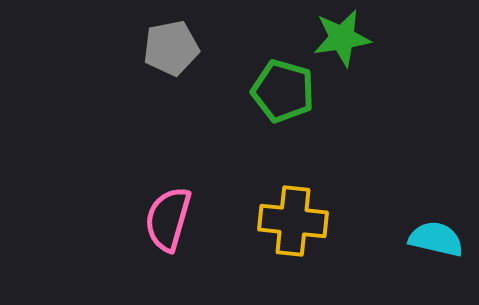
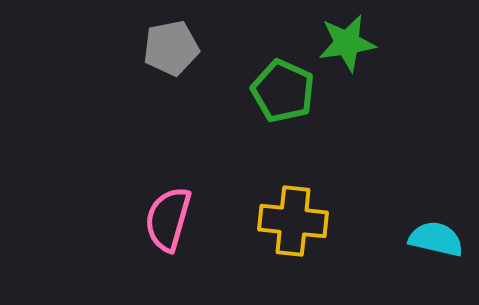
green star: moved 5 px right, 5 px down
green pentagon: rotated 8 degrees clockwise
